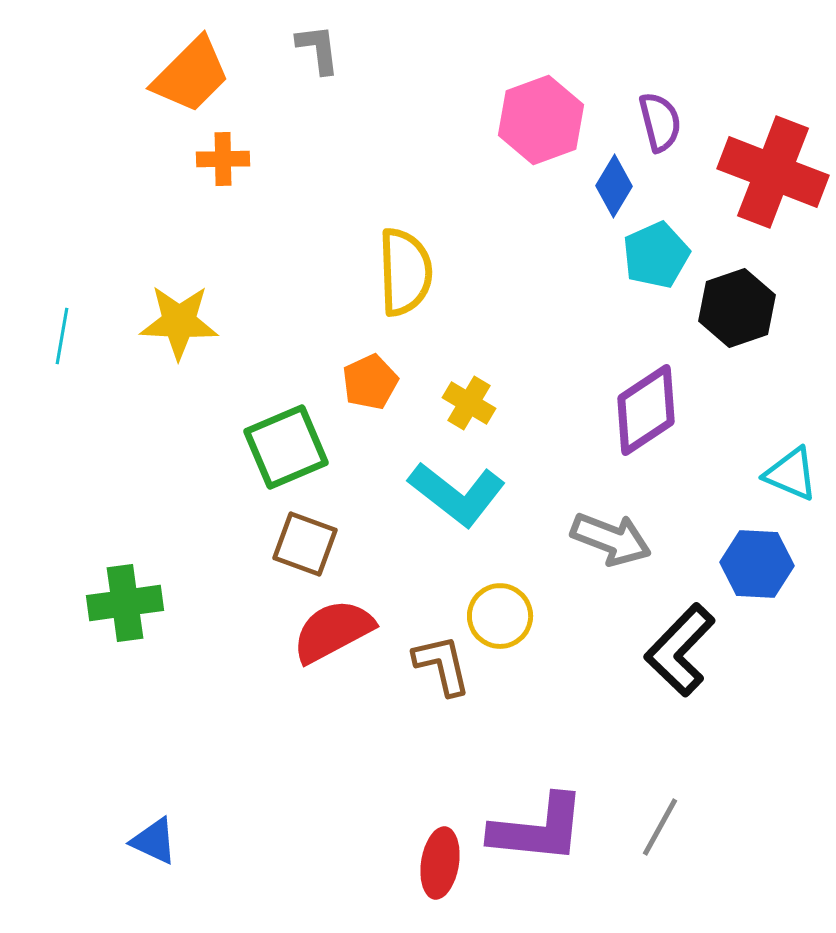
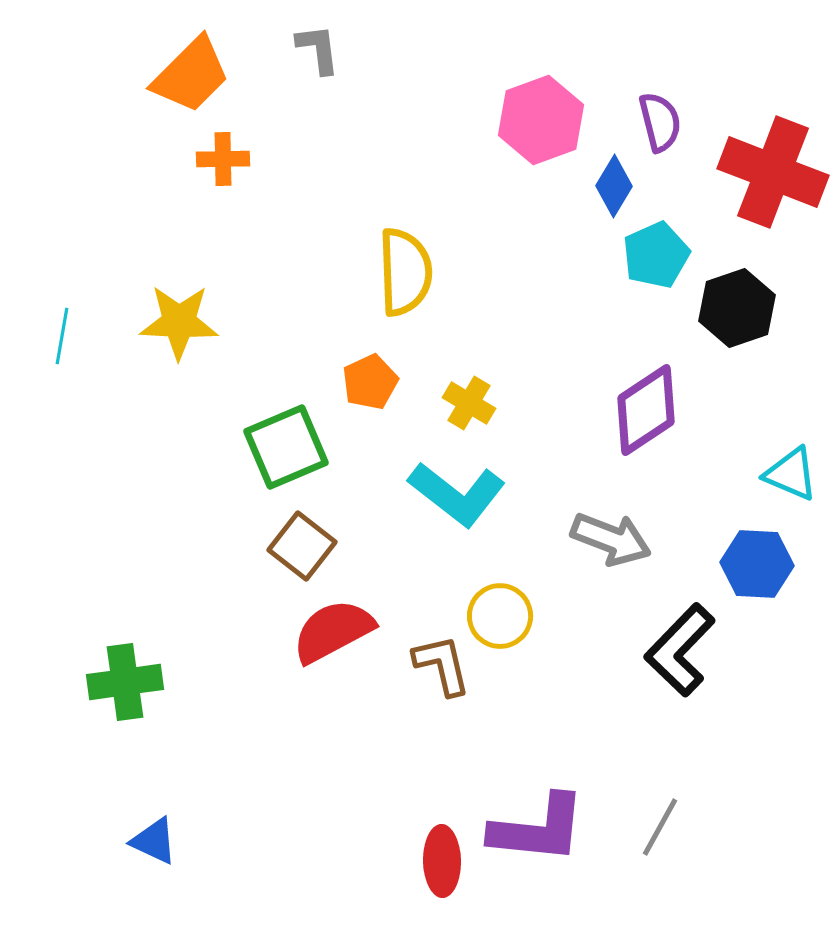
brown square: moved 3 px left, 2 px down; rotated 18 degrees clockwise
green cross: moved 79 px down
red ellipse: moved 2 px right, 2 px up; rotated 10 degrees counterclockwise
